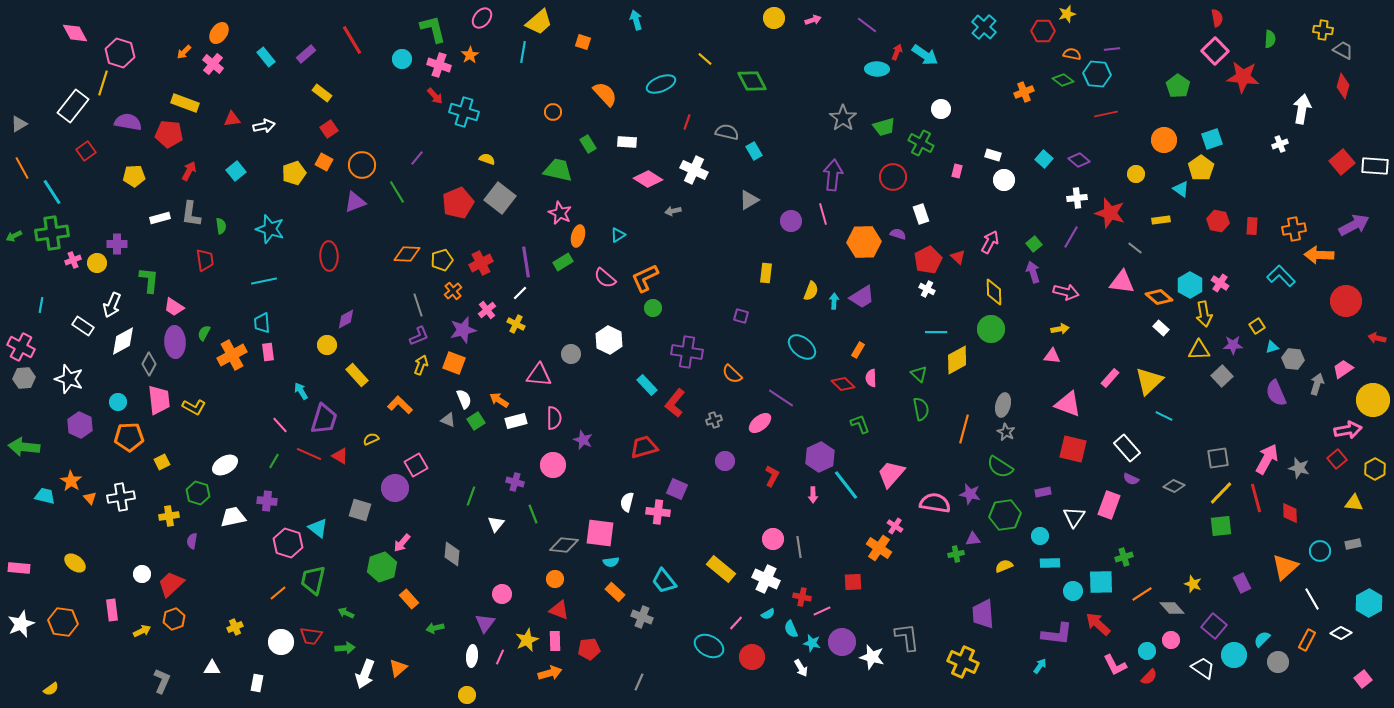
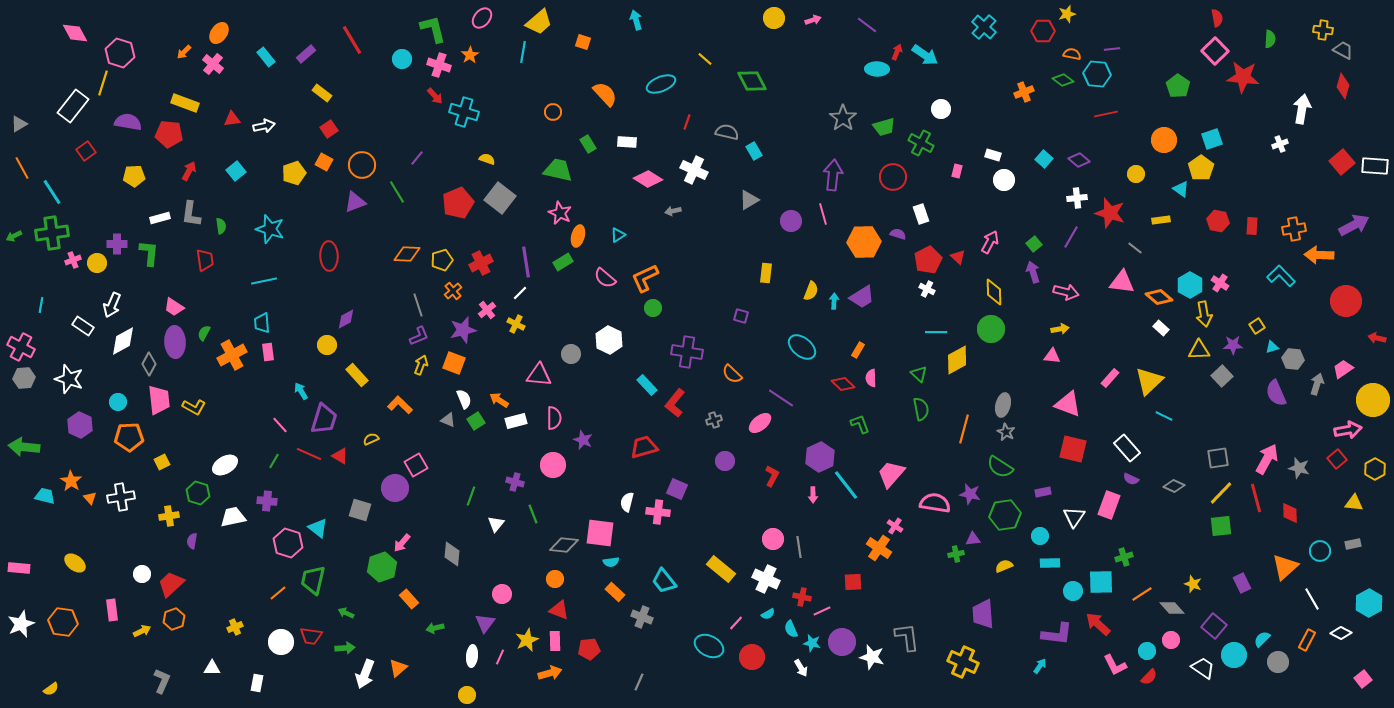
green L-shape at (149, 280): moved 27 px up
